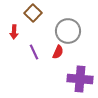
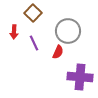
purple line: moved 9 px up
purple cross: moved 2 px up
